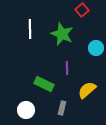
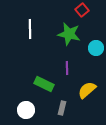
green star: moved 7 px right; rotated 10 degrees counterclockwise
